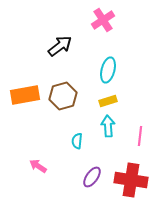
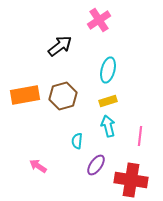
pink cross: moved 4 px left
cyan arrow: rotated 10 degrees counterclockwise
purple ellipse: moved 4 px right, 12 px up
